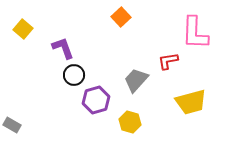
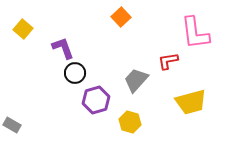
pink L-shape: rotated 9 degrees counterclockwise
black circle: moved 1 px right, 2 px up
